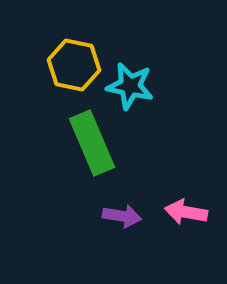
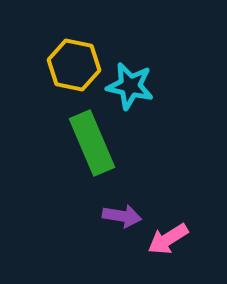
pink arrow: moved 18 px left, 27 px down; rotated 42 degrees counterclockwise
